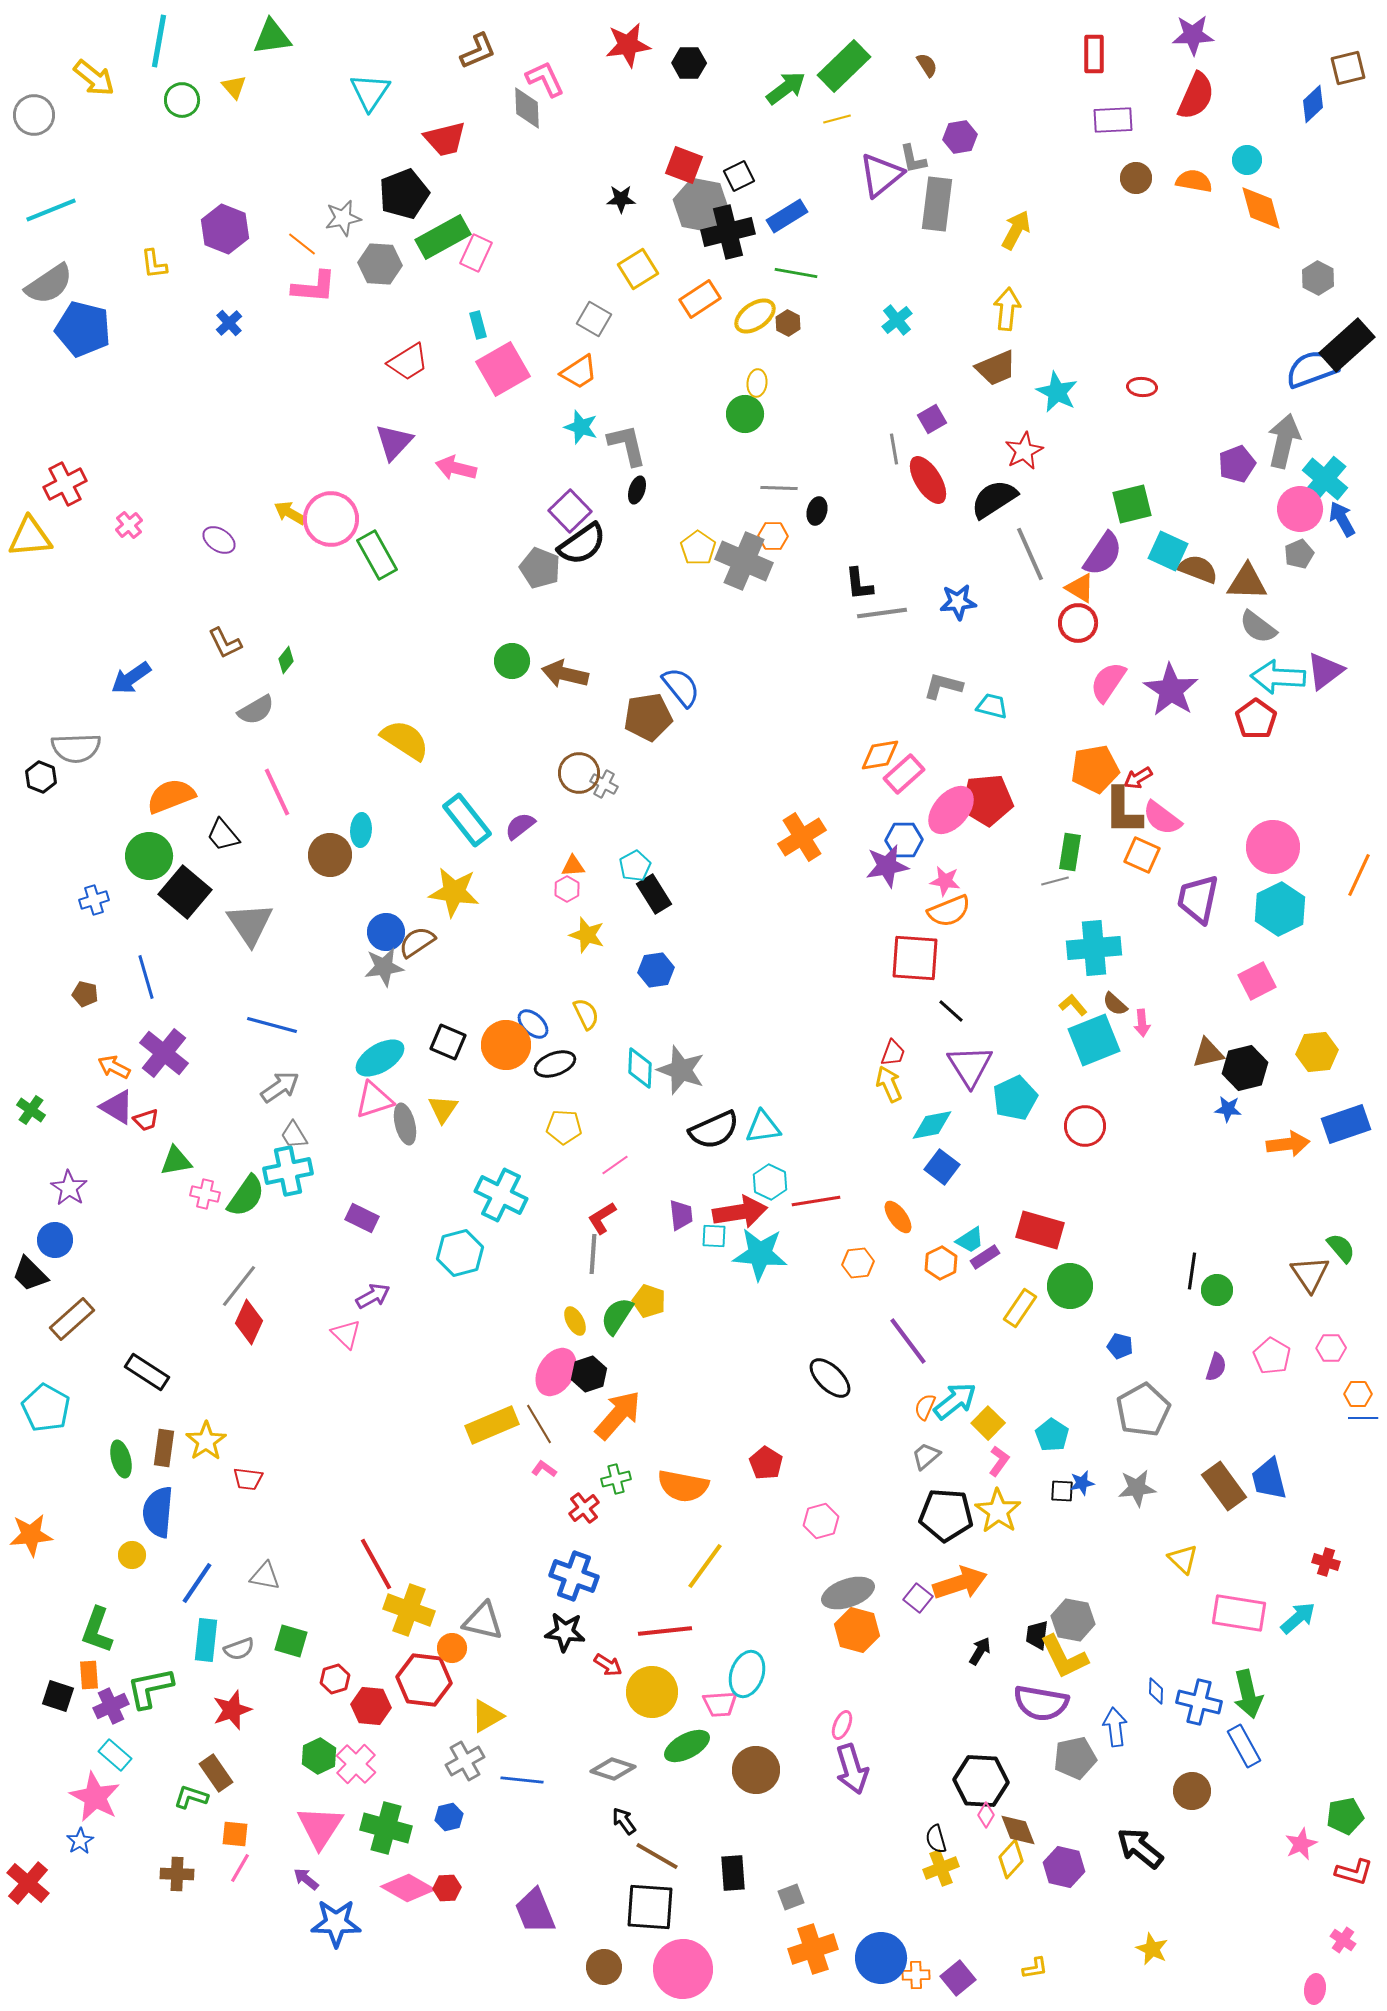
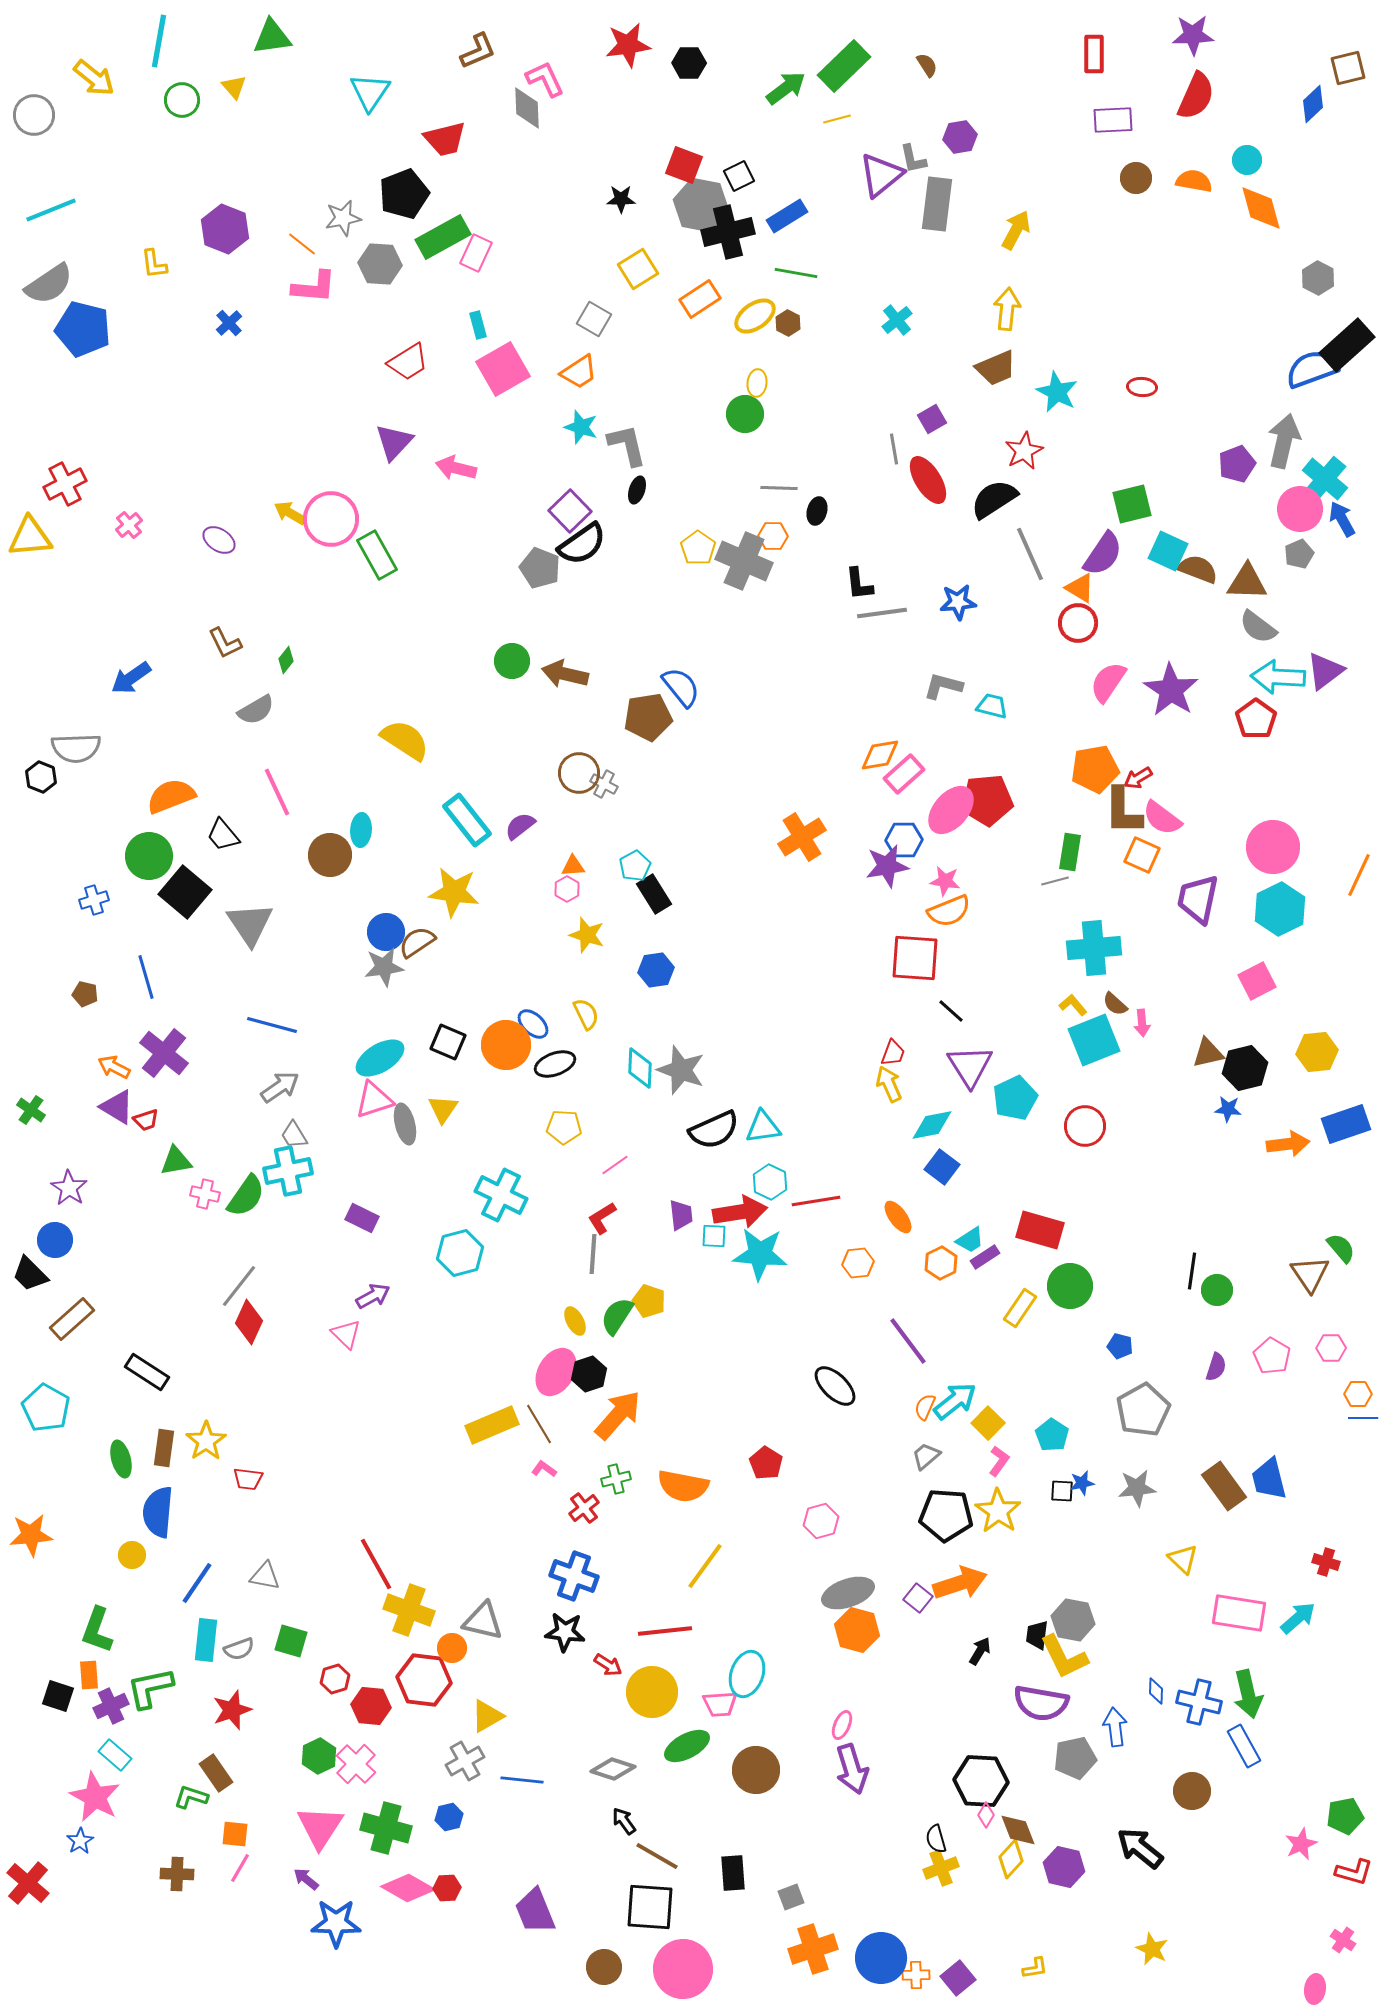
black ellipse at (830, 1378): moved 5 px right, 8 px down
